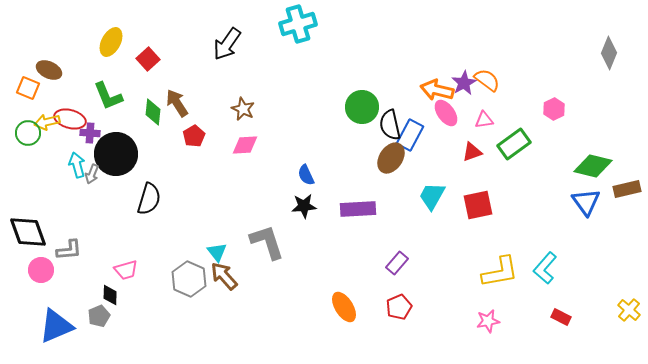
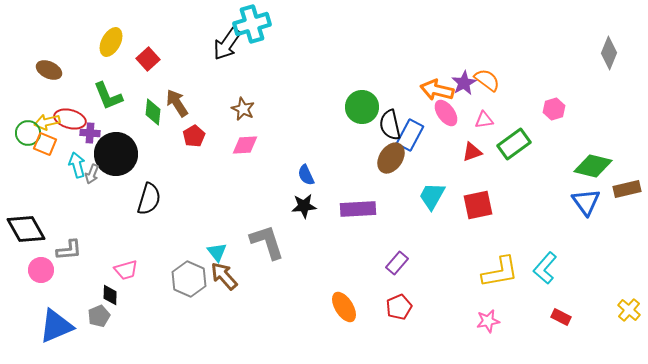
cyan cross at (298, 24): moved 46 px left
orange square at (28, 88): moved 17 px right, 56 px down
pink hexagon at (554, 109): rotated 10 degrees clockwise
black diamond at (28, 232): moved 2 px left, 3 px up; rotated 9 degrees counterclockwise
